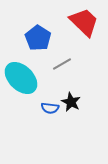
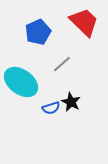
blue pentagon: moved 6 px up; rotated 15 degrees clockwise
gray line: rotated 12 degrees counterclockwise
cyan ellipse: moved 4 px down; rotated 8 degrees counterclockwise
blue semicircle: moved 1 px right; rotated 24 degrees counterclockwise
